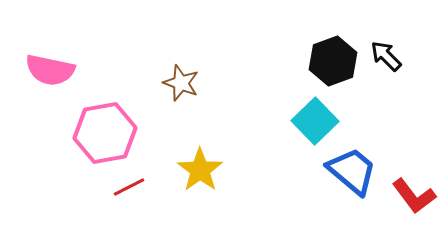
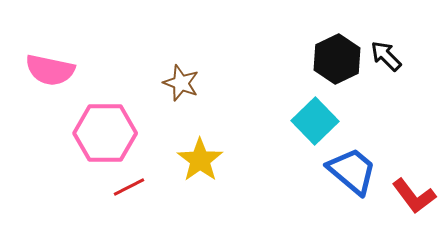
black hexagon: moved 4 px right, 2 px up; rotated 6 degrees counterclockwise
pink hexagon: rotated 10 degrees clockwise
yellow star: moved 10 px up
